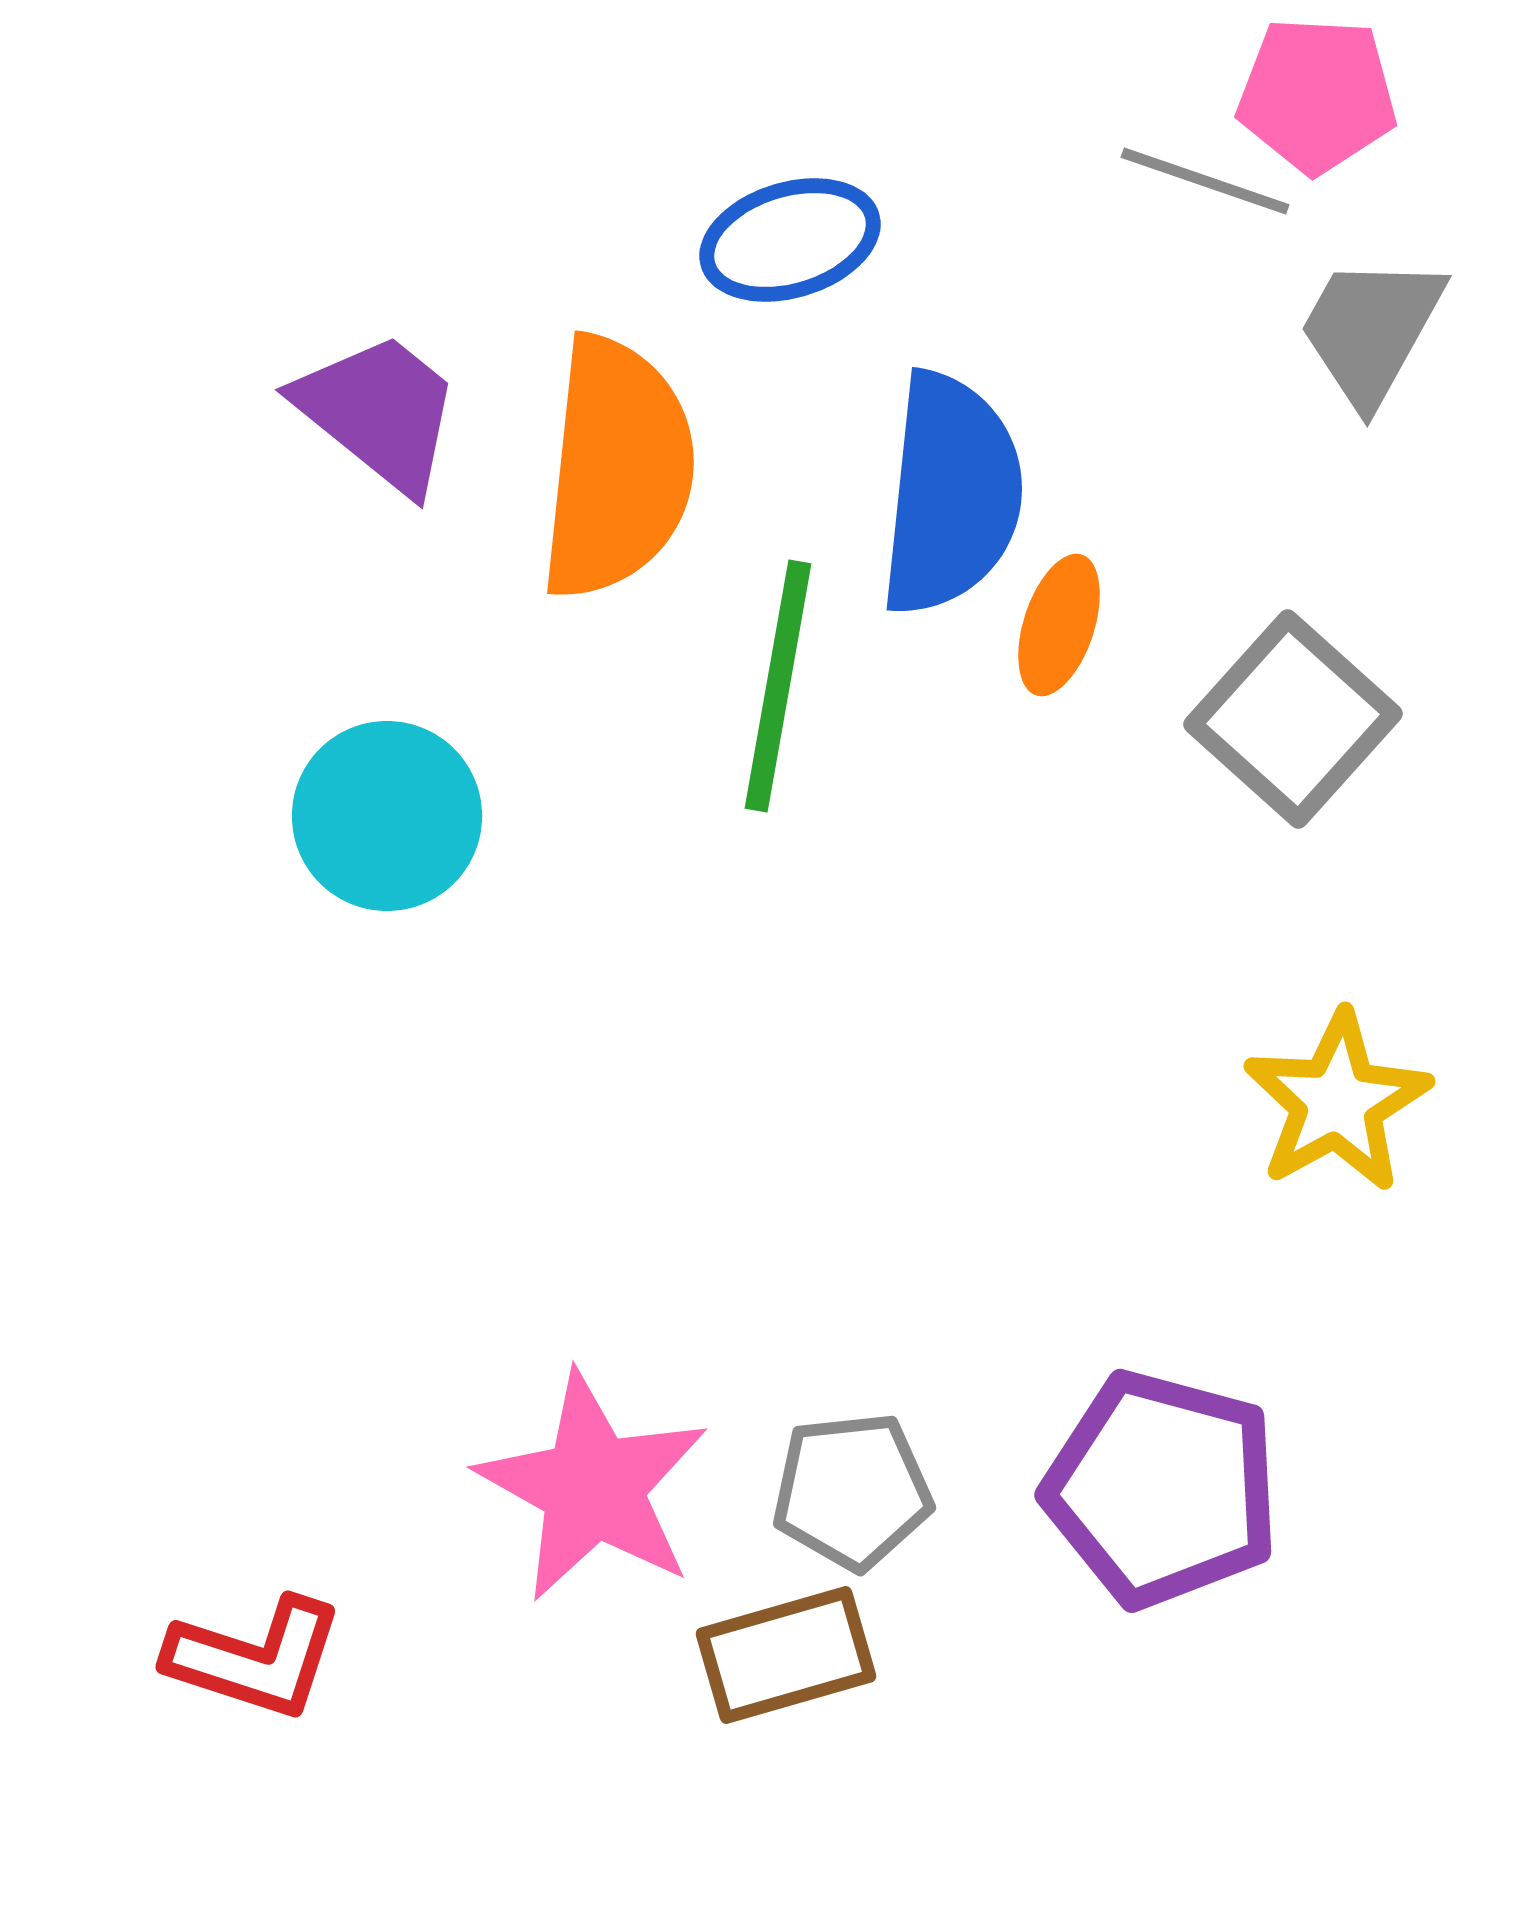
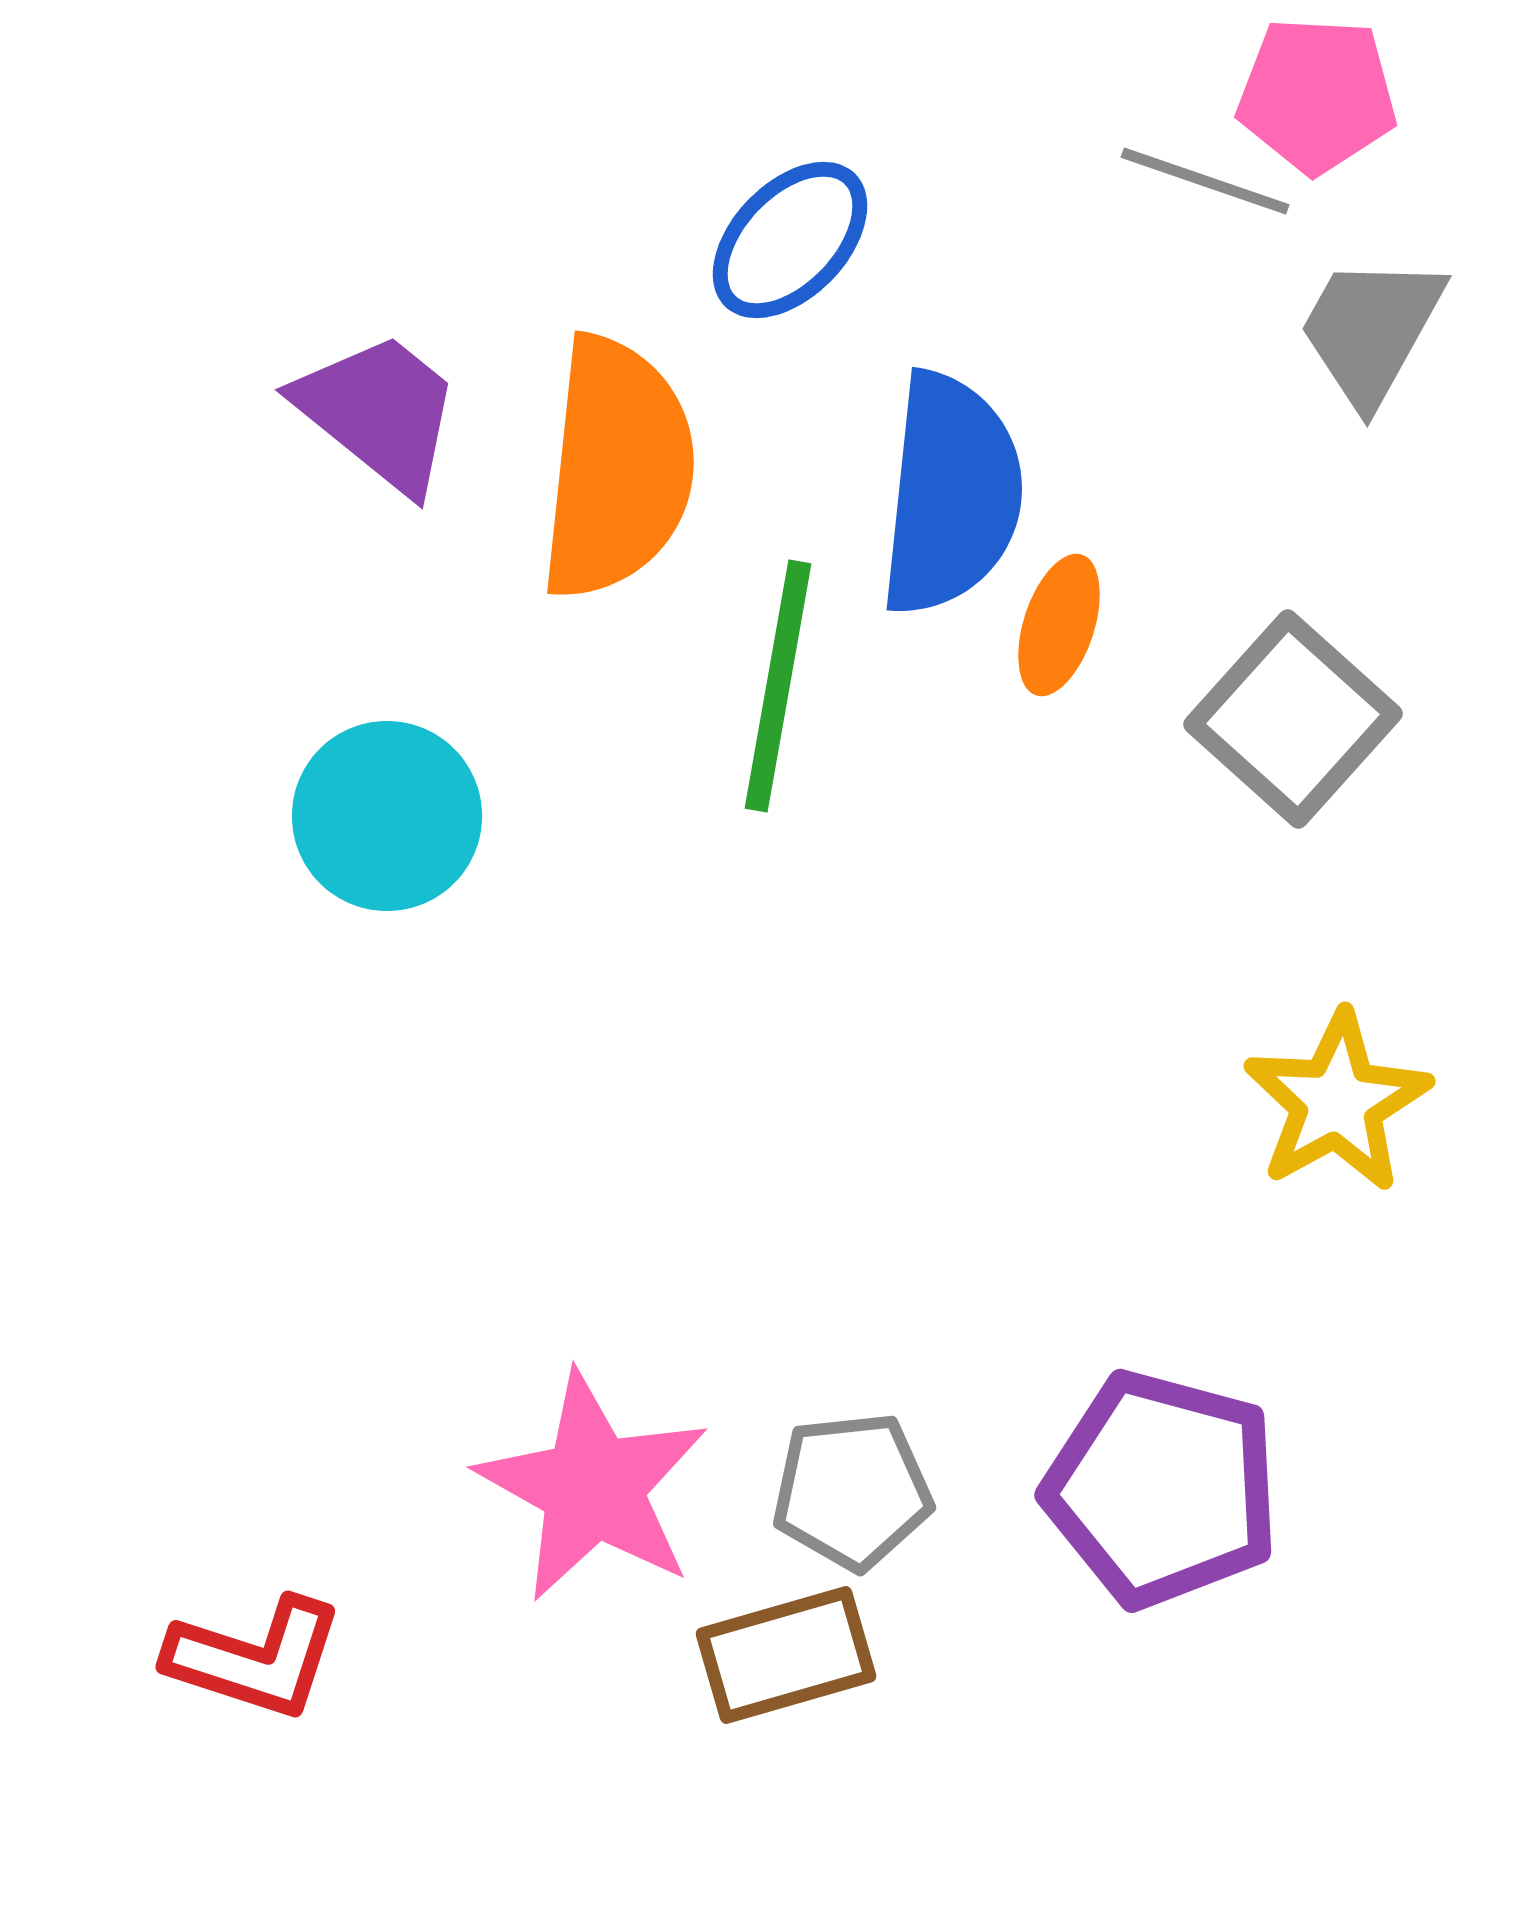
blue ellipse: rotated 29 degrees counterclockwise
